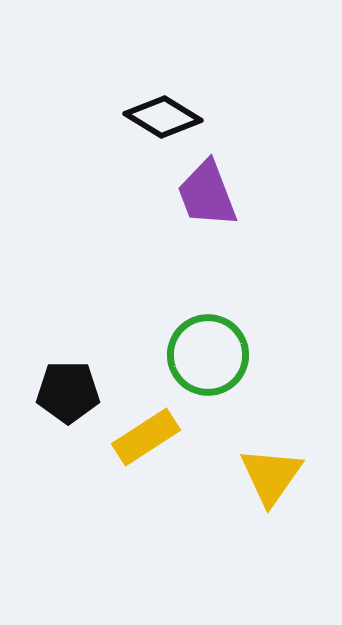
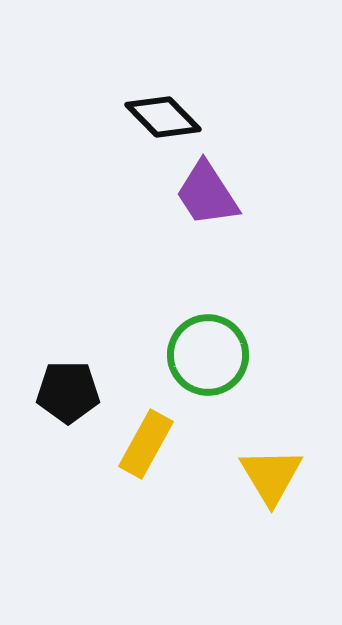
black diamond: rotated 14 degrees clockwise
purple trapezoid: rotated 12 degrees counterclockwise
yellow rectangle: moved 7 px down; rotated 28 degrees counterclockwise
yellow triangle: rotated 6 degrees counterclockwise
